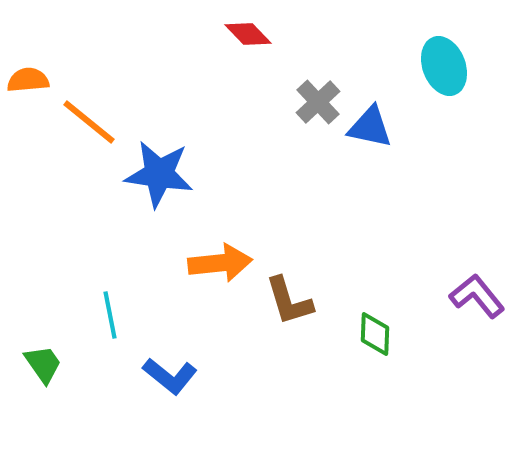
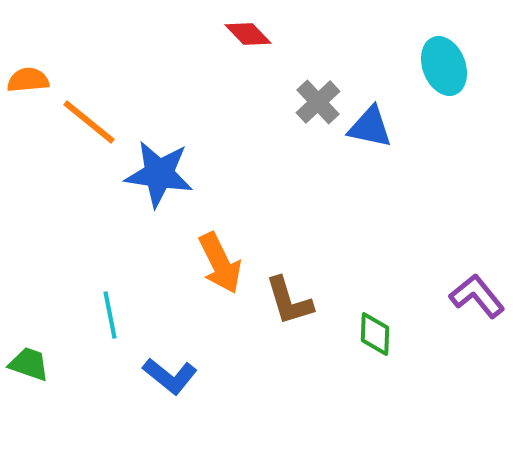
orange arrow: rotated 70 degrees clockwise
green trapezoid: moved 14 px left; rotated 36 degrees counterclockwise
